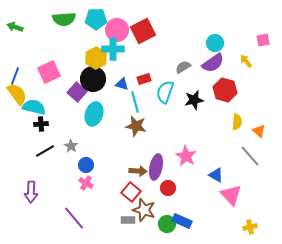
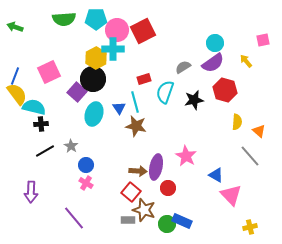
blue triangle at (122, 84): moved 3 px left, 24 px down; rotated 40 degrees clockwise
